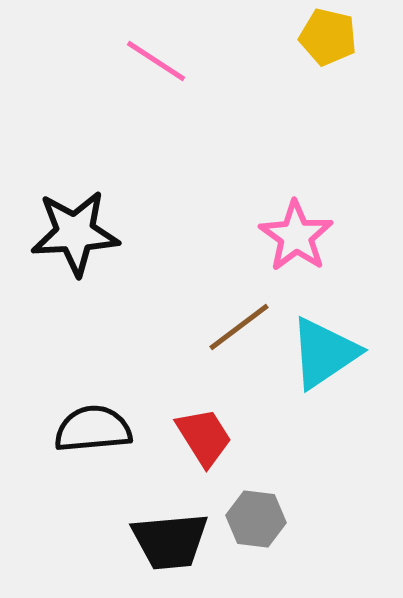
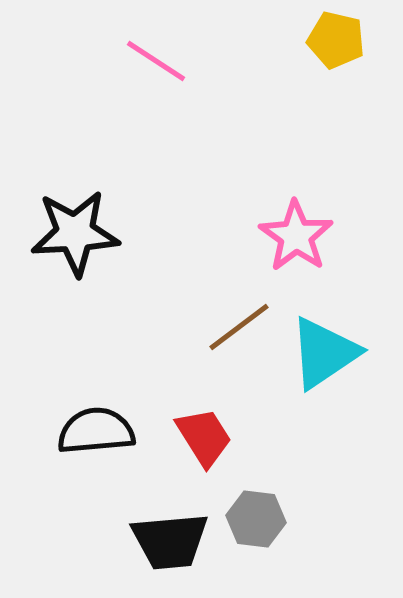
yellow pentagon: moved 8 px right, 3 px down
black semicircle: moved 3 px right, 2 px down
